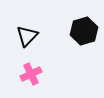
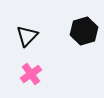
pink cross: rotated 10 degrees counterclockwise
